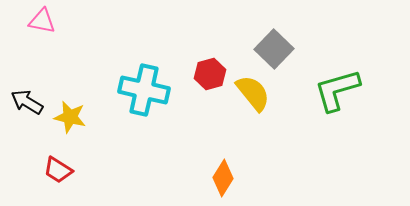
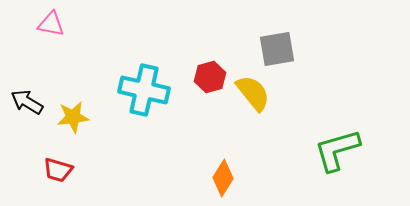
pink triangle: moved 9 px right, 3 px down
gray square: moved 3 px right; rotated 36 degrees clockwise
red hexagon: moved 3 px down
green L-shape: moved 60 px down
yellow star: moved 3 px right; rotated 20 degrees counterclockwise
red trapezoid: rotated 16 degrees counterclockwise
